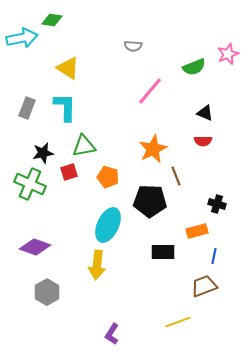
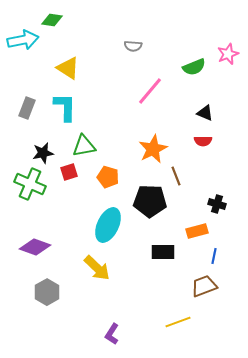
cyan arrow: moved 1 px right, 2 px down
yellow arrow: moved 3 px down; rotated 52 degrees counterclockwise
